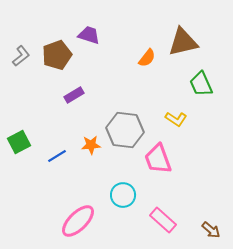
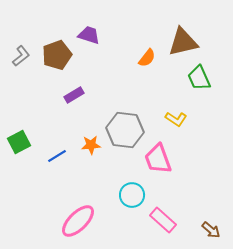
green trapezoid: moved 2 px left, 6 px up
cyan circle: moved 9 px right
